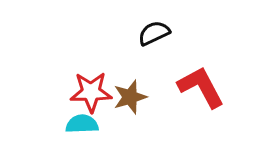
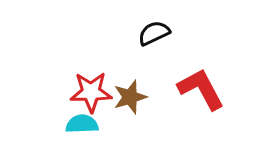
red L-shape: moved 2 px down
